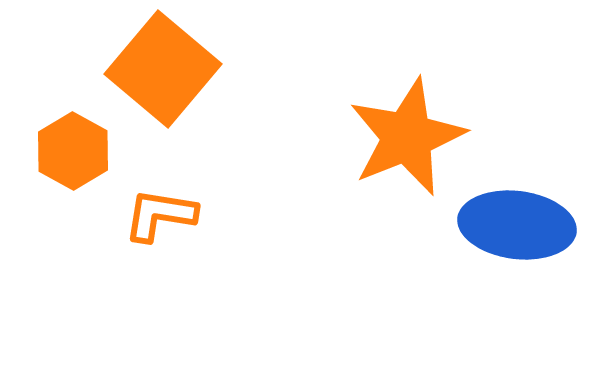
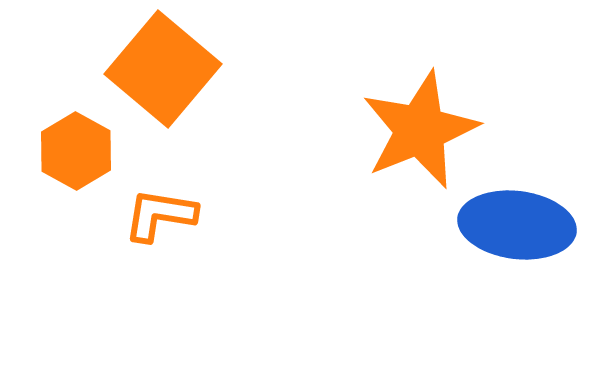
orange star: moved 13 px right, 7 px up
orange hexagon: moved 3 px right
